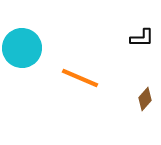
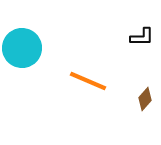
black L-shape: moved 1 px up
orange line: moved 8 px right, 3 px down
